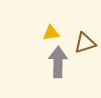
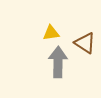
brown triangle: rotated 50 degrees clockwise
